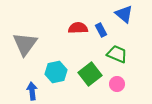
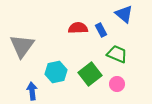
gray triangle: moved 3 px left, 2 px down
